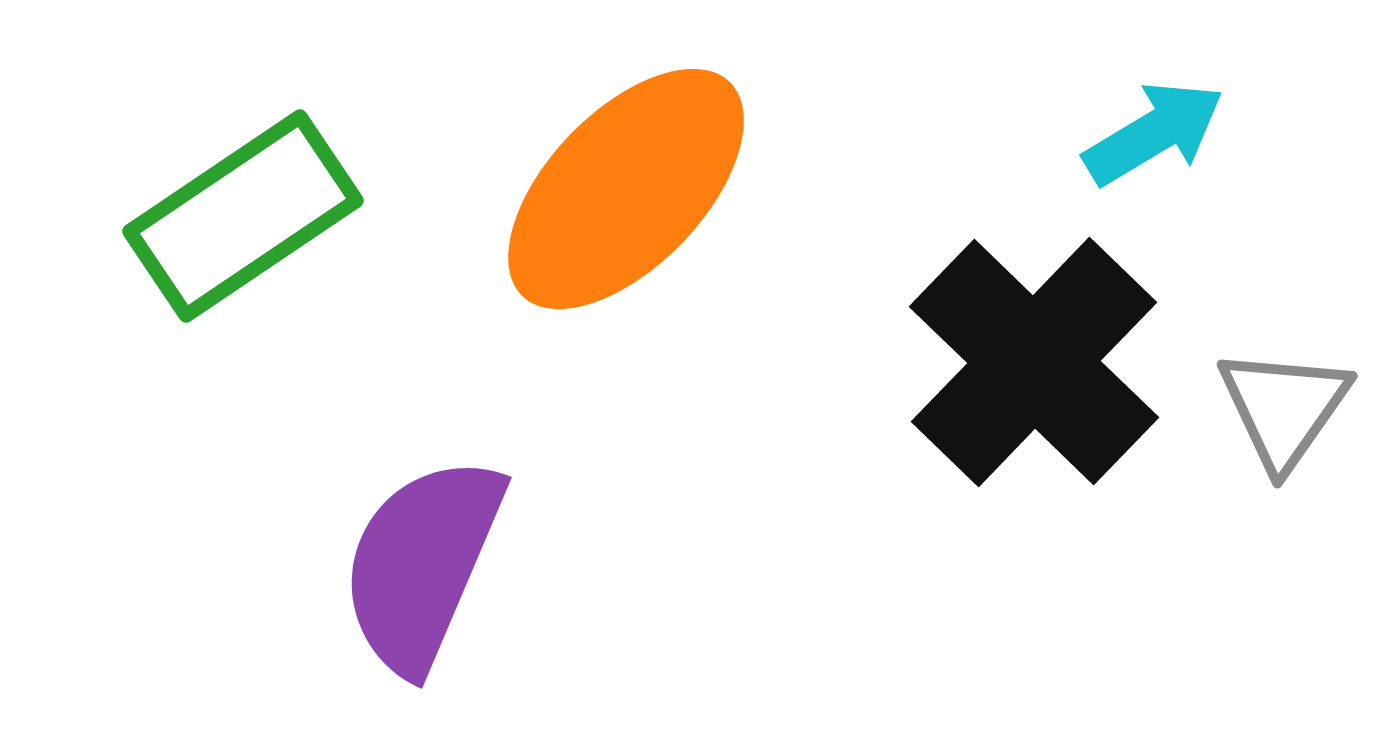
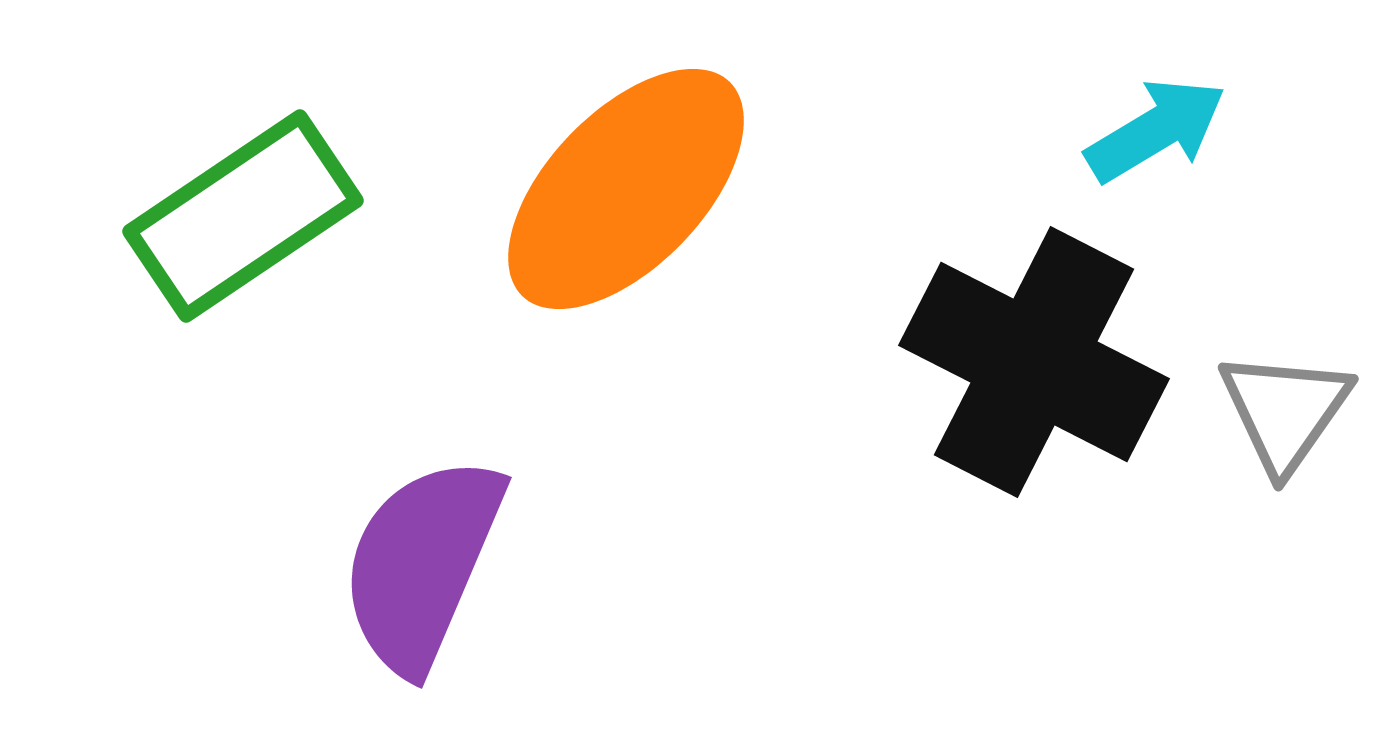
cyan arrow: moved 2 px right, 3 px up
black cross: rotated 17 degrees counterclockwise
gray triangle: moved 1 px right, 3 px down
